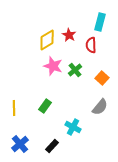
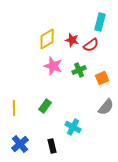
red star: moved 3 px right, 5 px down; rotated 16 degrees counterclockwise
yellow diamond: moved 1 px up
red semicircle: rotated 126 degrees counterclockwise
green cross: moved 4 px right; rotated 16 degrees clockwise
orange square: rotated 24 degrees clockwise
gray semicircle: moved 6 px right
black rectangle: rotated 56 degrees counterclockwise
